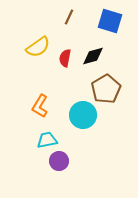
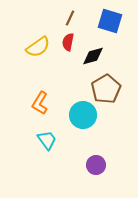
brown line: moved 1 px right, 1 px down
red semicircle: moved 3 px right, 16 px up
orange L-shape: moved 3 px up
cyan trapezoid: rotated 65 degrees clockwise
purple circle: moved 37 px right, 4 px down
